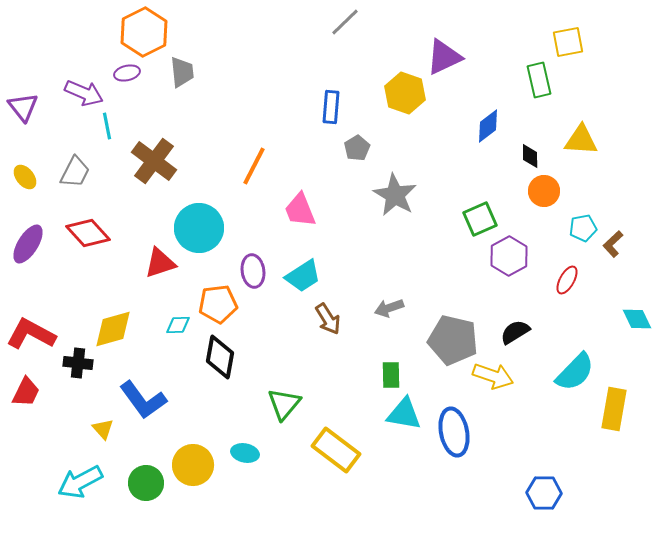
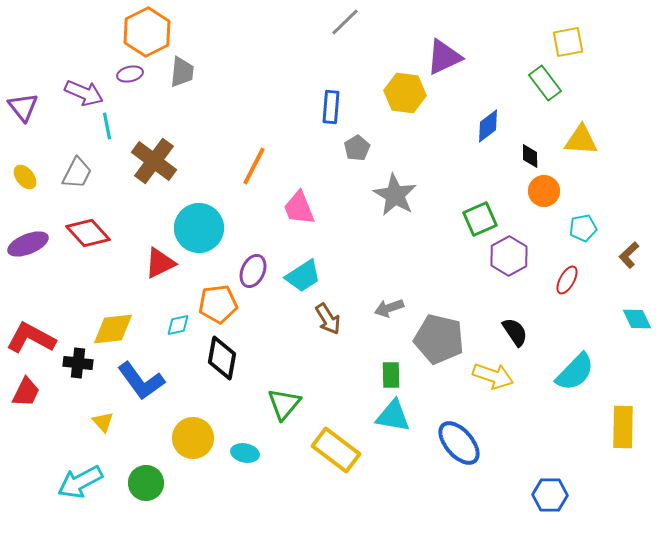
orange hexagon at (144, 32): moved 3 px right
gray trapezoid at (182, 72): rotated 12 degrees clockwise
purple ellipse at (127, 73): moved 3 px right, 1 px down
green rectangle at (539, 80): moved 6 px right, 3 px down; rotated 24 degrees counterclockwise
yellow hexagon at (405, 93): rotated 12 degrees counterclockwise
gray trapezoid at (75, 172): moved 2 px right, 1 px down
pink trapezoid at (300, 210): moved 1 px left, 2 px up
purple ellipse at (28, 244): rotated 36 degrees clockwise
brown L-shape at (613, 244): moved 16 px right, 11 px down
red triangle at (160, 263): rotated 8 degrees counterclockwise
purple ellipse at (253, 271): rotated 32 degrees clockwise
cyan diamond at (178, 325): rotated 10 degrees counterclockwise
yellow diamond at (113, 329): rotated 9 degrees clockwise
black semicircle at (515, 332): rotated 88 degrees clockwise
red L-shape at (31, 334): moved 4 px down
gray pentagon at (453, 340): moved 14 px left, 1 px up
black diamond at (220, 357): moved 2 px right, 1 px down
blue L-shape at (143, 400): moved 2 px left, 19 px up
yellow rectangle at (614, 409): moved 9 px right, 18 px down; rotated 9 degrees counterclockwise
cyan triangle at (404, 414): moved 11 px left, 2 px down
yellow triangle at (103, 429): moved 7 px up
blue ellipse at (454, 432): moved 5 px right, 11 px down; rotated 30 degrees counterclockwise
yellow circle at (193, 465): moved 27 px up
blue hexagon at (544, 493): moved 6 px right, 2 px down
